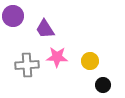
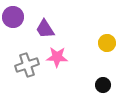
purple circle: moved 1 px down
yellow circle: moved 17 px right, 18 px up
gray cross: rotated 15 degrees counterclockwise
